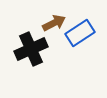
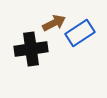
black cross: rotated 16 degrees clockwise
